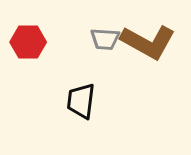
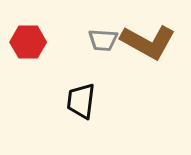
gray trapezoid: moved 2 px left, 1 px down
